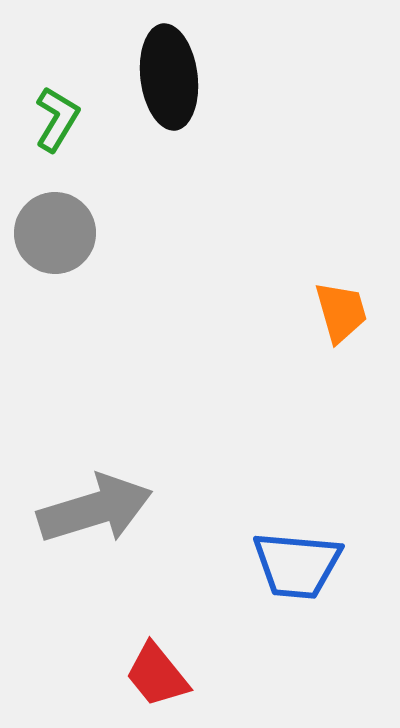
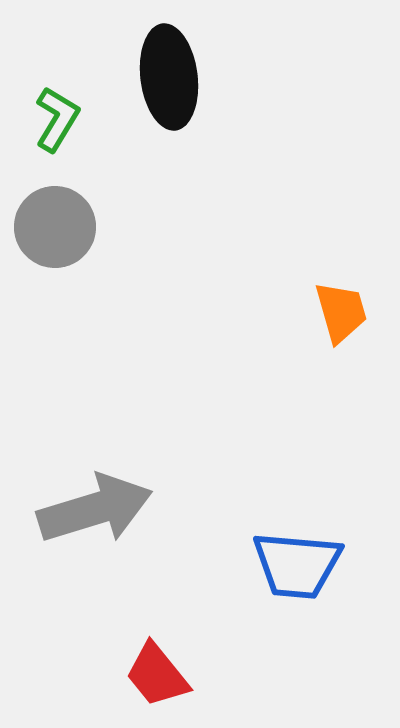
gray circle: moved 6 px up
